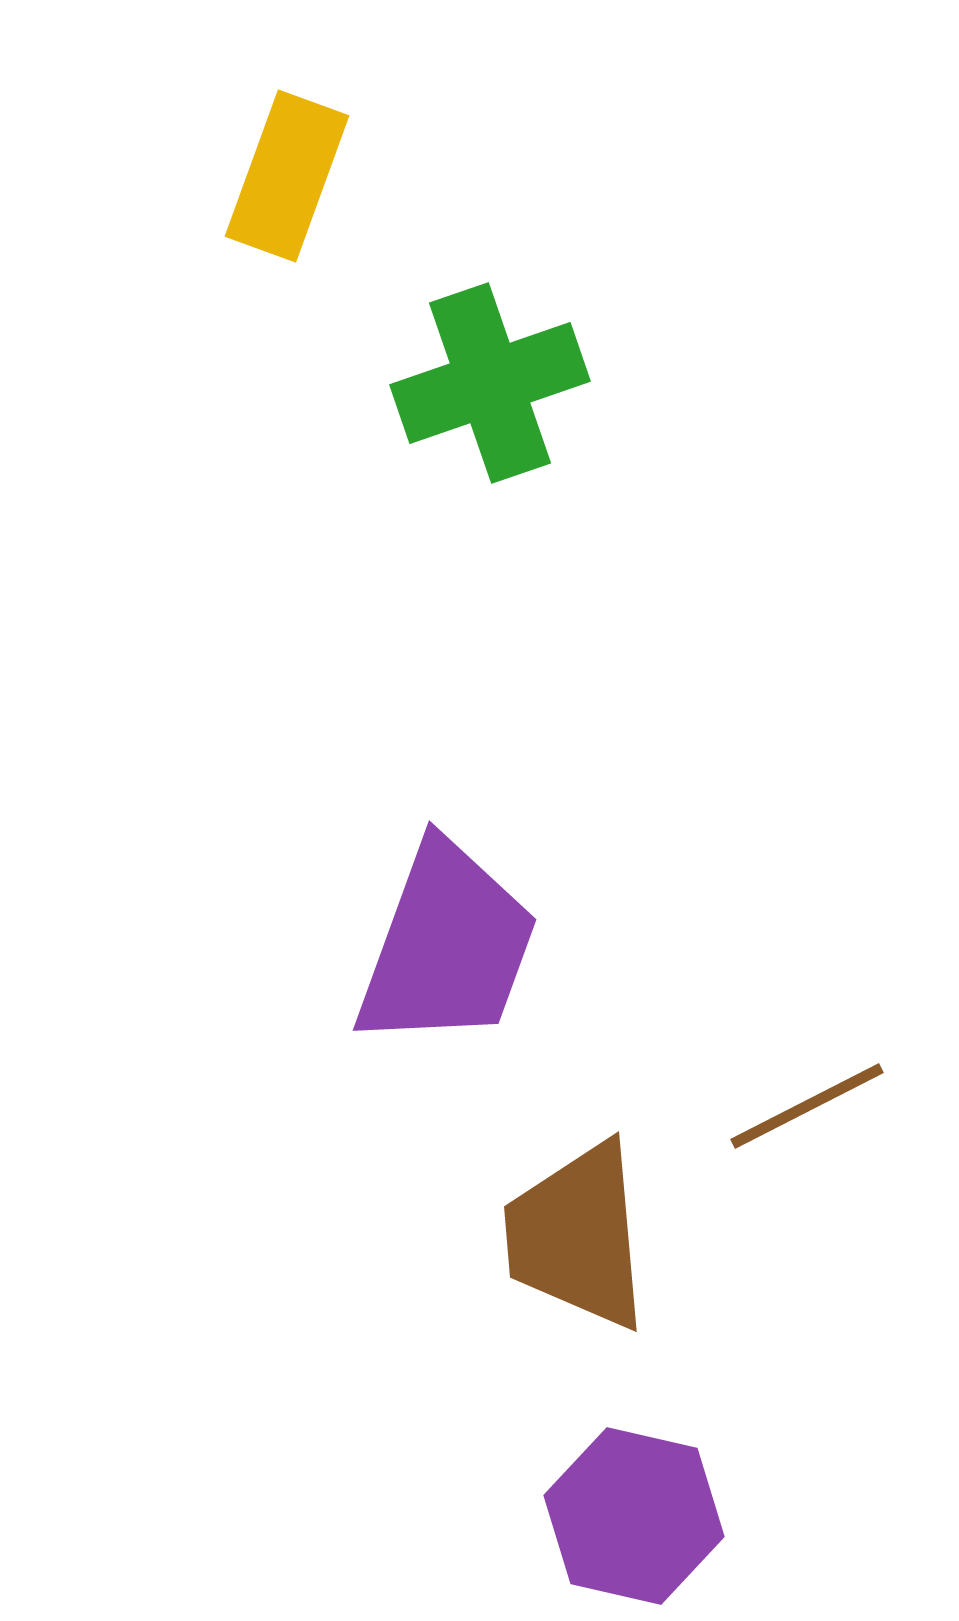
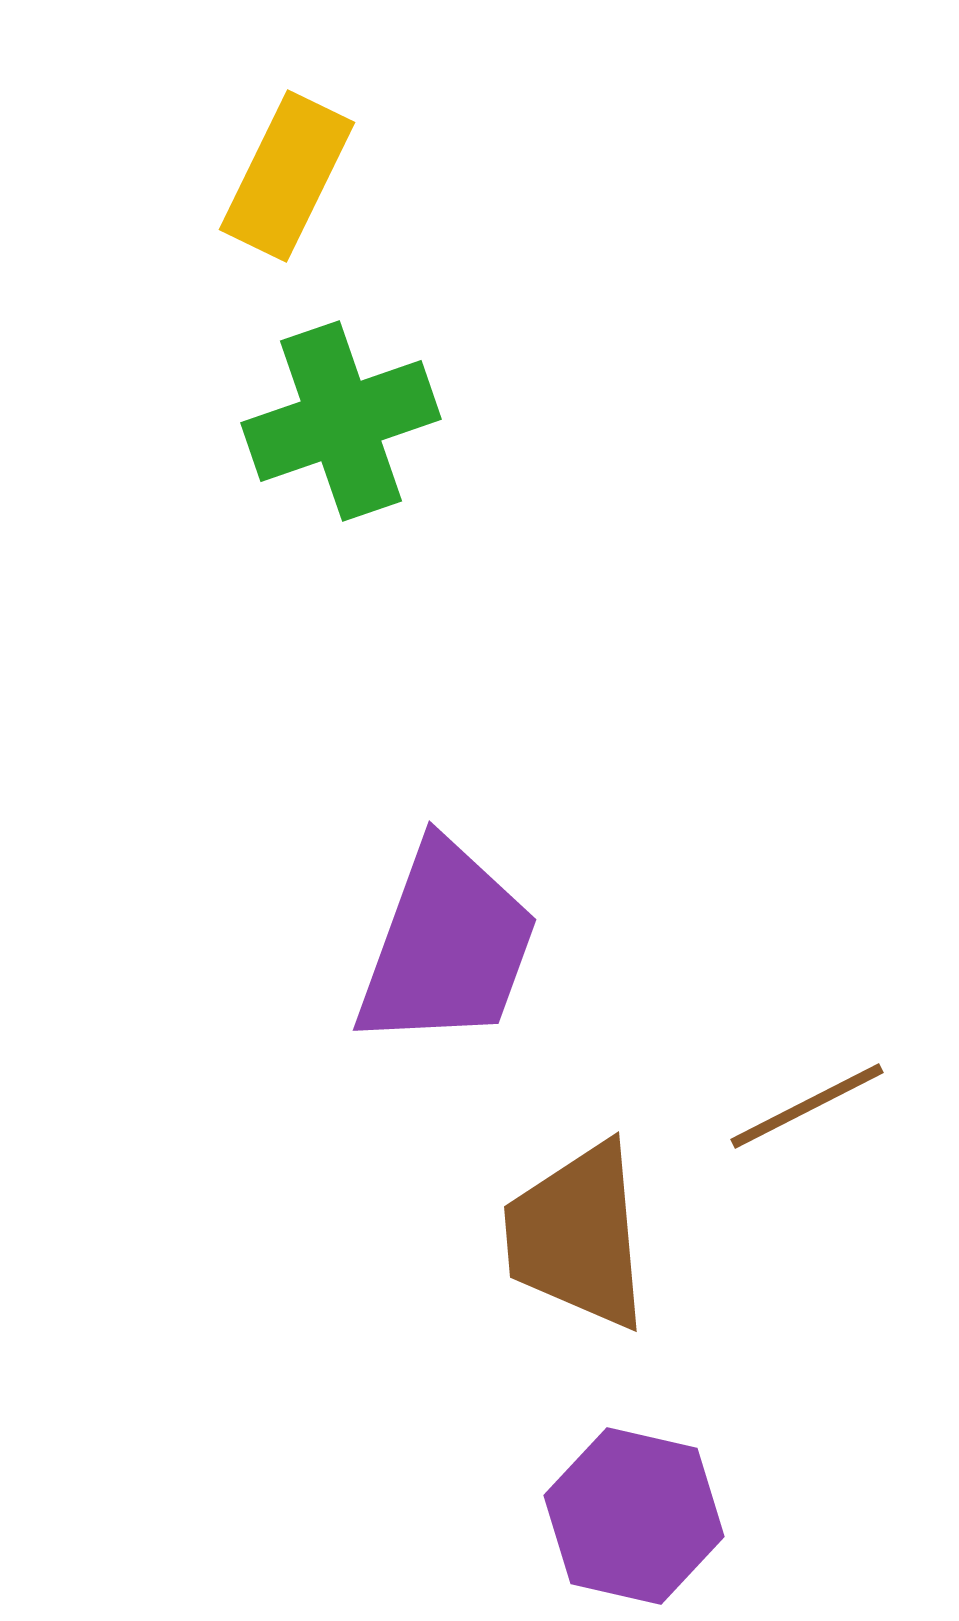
yellow rectangle: rotated 6 degrees clockwise
green cross: moved 149 px left, 38 px down
